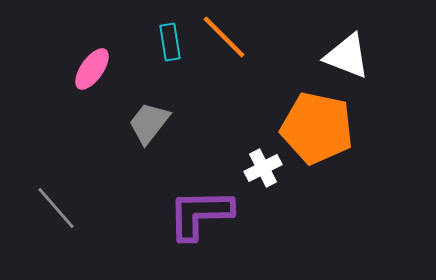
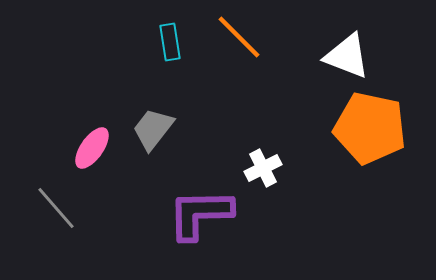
orange line: moved 15 px right
pink ellipse: moved 79 px down
gray trapezoid: moved 4 px right, 6 px down
orange pentagon: moved 53 px right
